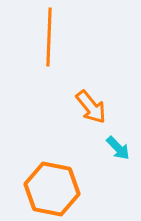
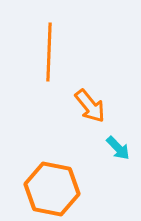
orange line: moved 15 px down
orange arrow: moved 1 px left, 1 px up
